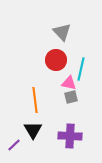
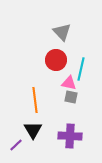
gray square: rotated 24 degrees clockwise
purple line: moved 2 px right
